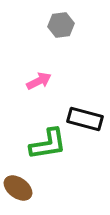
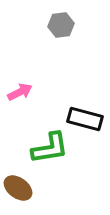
pink arrow: moved 19 px left, 11 px down
green L-shape: moved 2 px right, 4 px down
